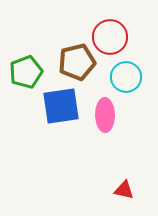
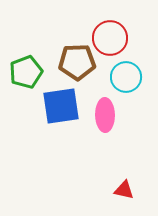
red circle: moved 1 px down
brown pentagon: rotated 12 degrees clockwise
